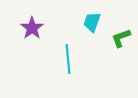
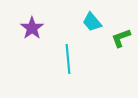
cyan trapezoid: rotated 60 degrees counterclockwise
